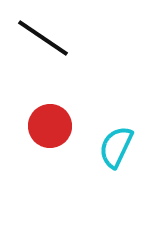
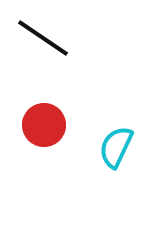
red circle: moved 6 px left, 1 px up
